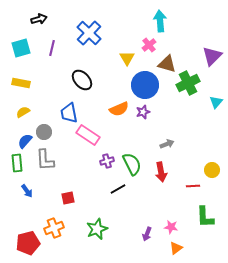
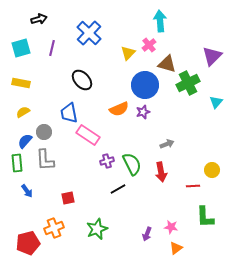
yellow triangle: moved 1 px right, 5 px up; rotated 14 degrees clockwise
